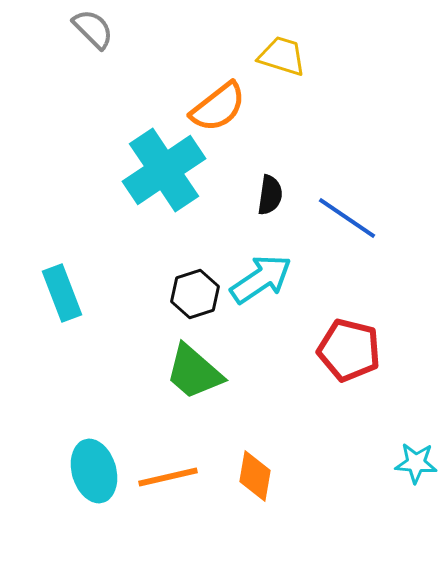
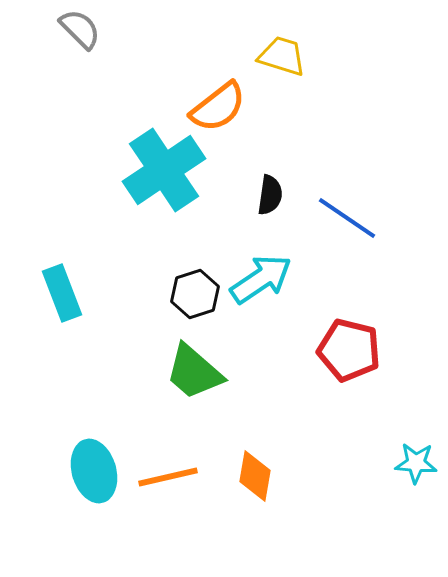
gray semicircle: moved 13 px left
